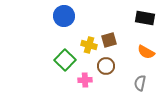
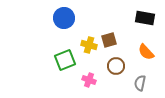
blue circle: moved 2 px down
orange semicircle: rotated 18 degrees clockwise
green square: rotated 25 degrees clockwise
brown circle: moved 10 px right
pink cross: moved 4 px right; rotated 24 degrees clockwise
